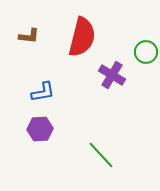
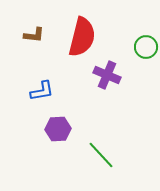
brown L-shape: moved 5 px right, 1 px up
green circle: moved 5 px up
purple cross: moved 5 px left; rotated 8 degrees counterclockwise
blue L-shape: moved 1 px left, 1 px up
purple hexagon: moved 18 px right
